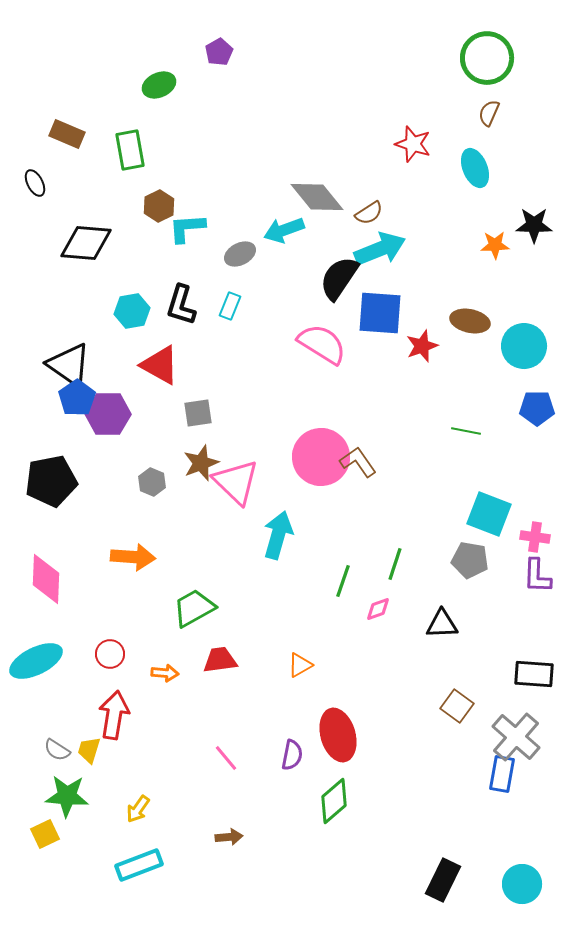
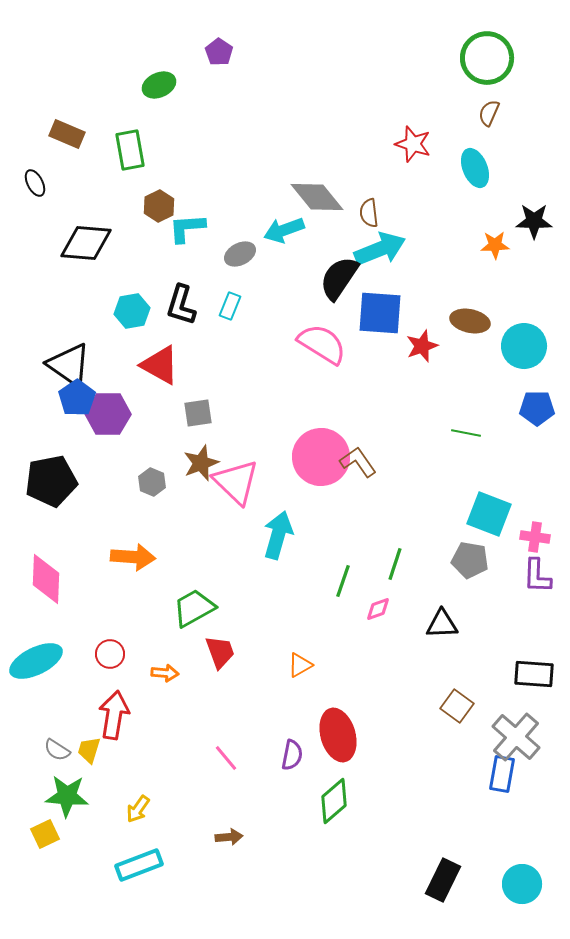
purple pentagon at (219, 52): rotated 8 degrees counterclockwise
brown semicircle at (369, 213): rotated 116 degrees clockwise
black star at (534, 225): moved 4 px up
green line at (466, 431): moved 2 px down
red trapezoid at (220, 660): moved 8 px up; rotated 78 degrees clockwise
